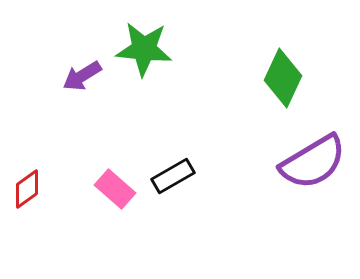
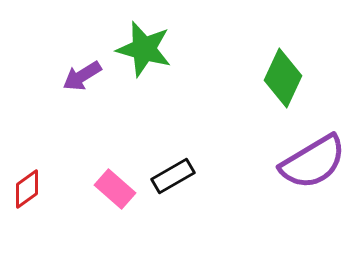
green star: rotated 10 degrees clockwise
